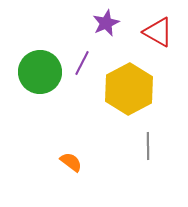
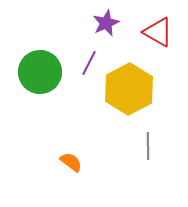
purple line: moved 7 px right
